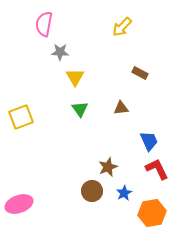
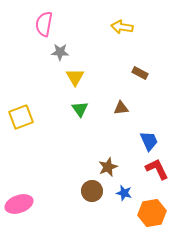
yellow arrow: rotated 55 degrees clockwise
blue star: rotated 28 degrees counterclockwise
